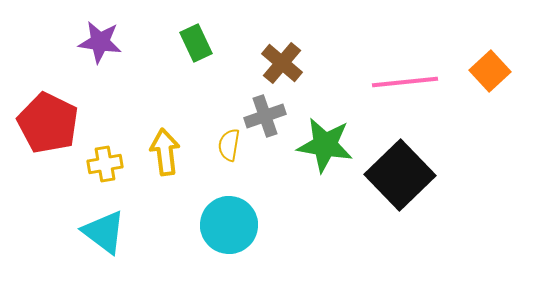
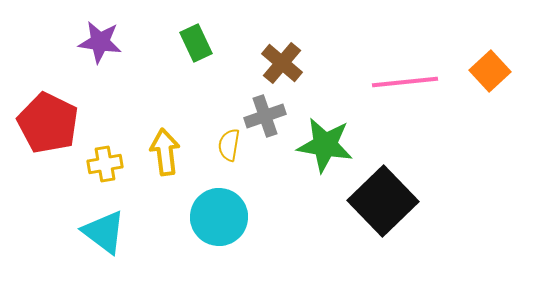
black square: moved 17 px left, 26 px down
cyan circle: moved 10 px left, 8 px up
